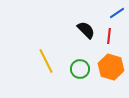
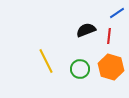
black semicircle: rotated 66 degrees counterclockwise
